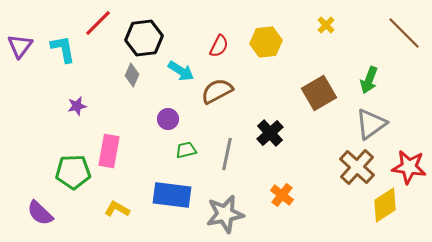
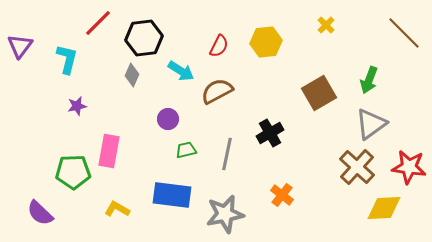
cyan L-shape: moved 4 px right, 10 px down; rotated 24 degrees clockwise
black cross: rotated 12 degrees clockwise
yellow diamond: moved 1 px left, 3 px down; rotated 30 degrees clockwise
